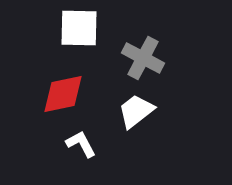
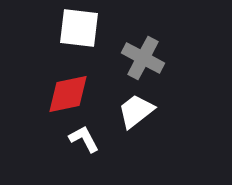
white square: rotated 6 degrees clockwise
red diamond: moved 5 px right
white L-shape: moved 3 px right, 5 px up
